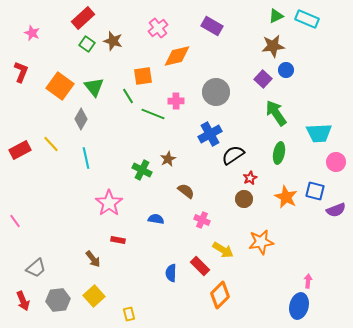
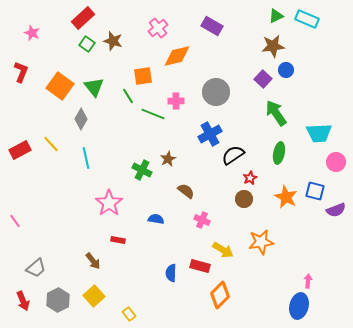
brown arrow at (93, 259): moved 2 px down
red rectangle at (200, 266): rotated 30 degrees counterclockwise
gray hexagon at (58, 300): rotated 20 degrees counterclockwise
yellow rectangle at (129, 314): rotated 24 degrees counterclockwise
